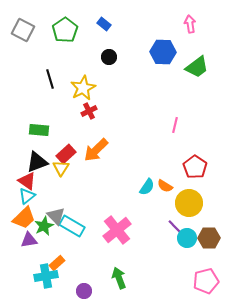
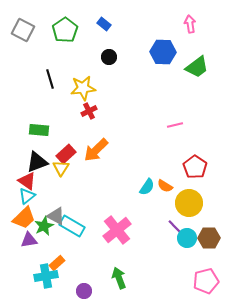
yellow star: rotated 20 degrees clockwise
pink line: rotated 63 degrees clockwise
gray triangle: rotated 18 degrees counterclockwise
